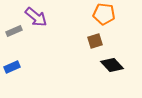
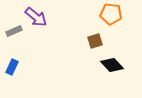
orange pentagon: moved 7 px right
blue rectangle: rotated 42 degrees counterclockwise
